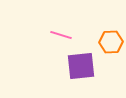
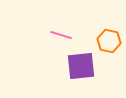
orange hexagon: moved 2 px left, 1 px up; rotated 15 degrees clockwise
